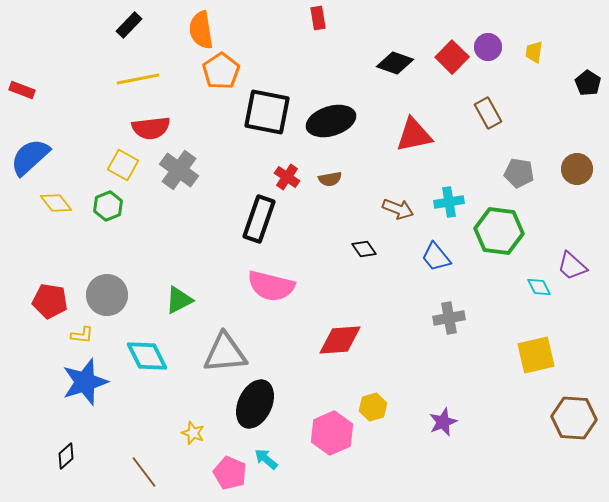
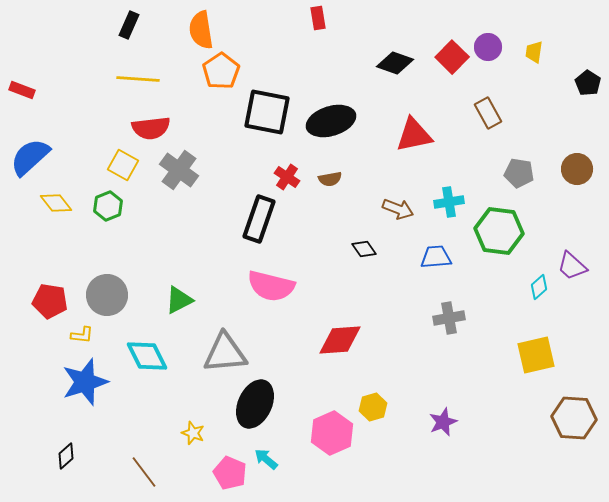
black rectangle at (129, 25): rotated 20 degrees counterclockwise
yellow line at (138, 79): rotated 15 degrees clockwise
blue trapezoid at (436, 257): rotated 124 degrees clockwise
cyan diamond at (539, 287): rotated 75 degrees clockwise
